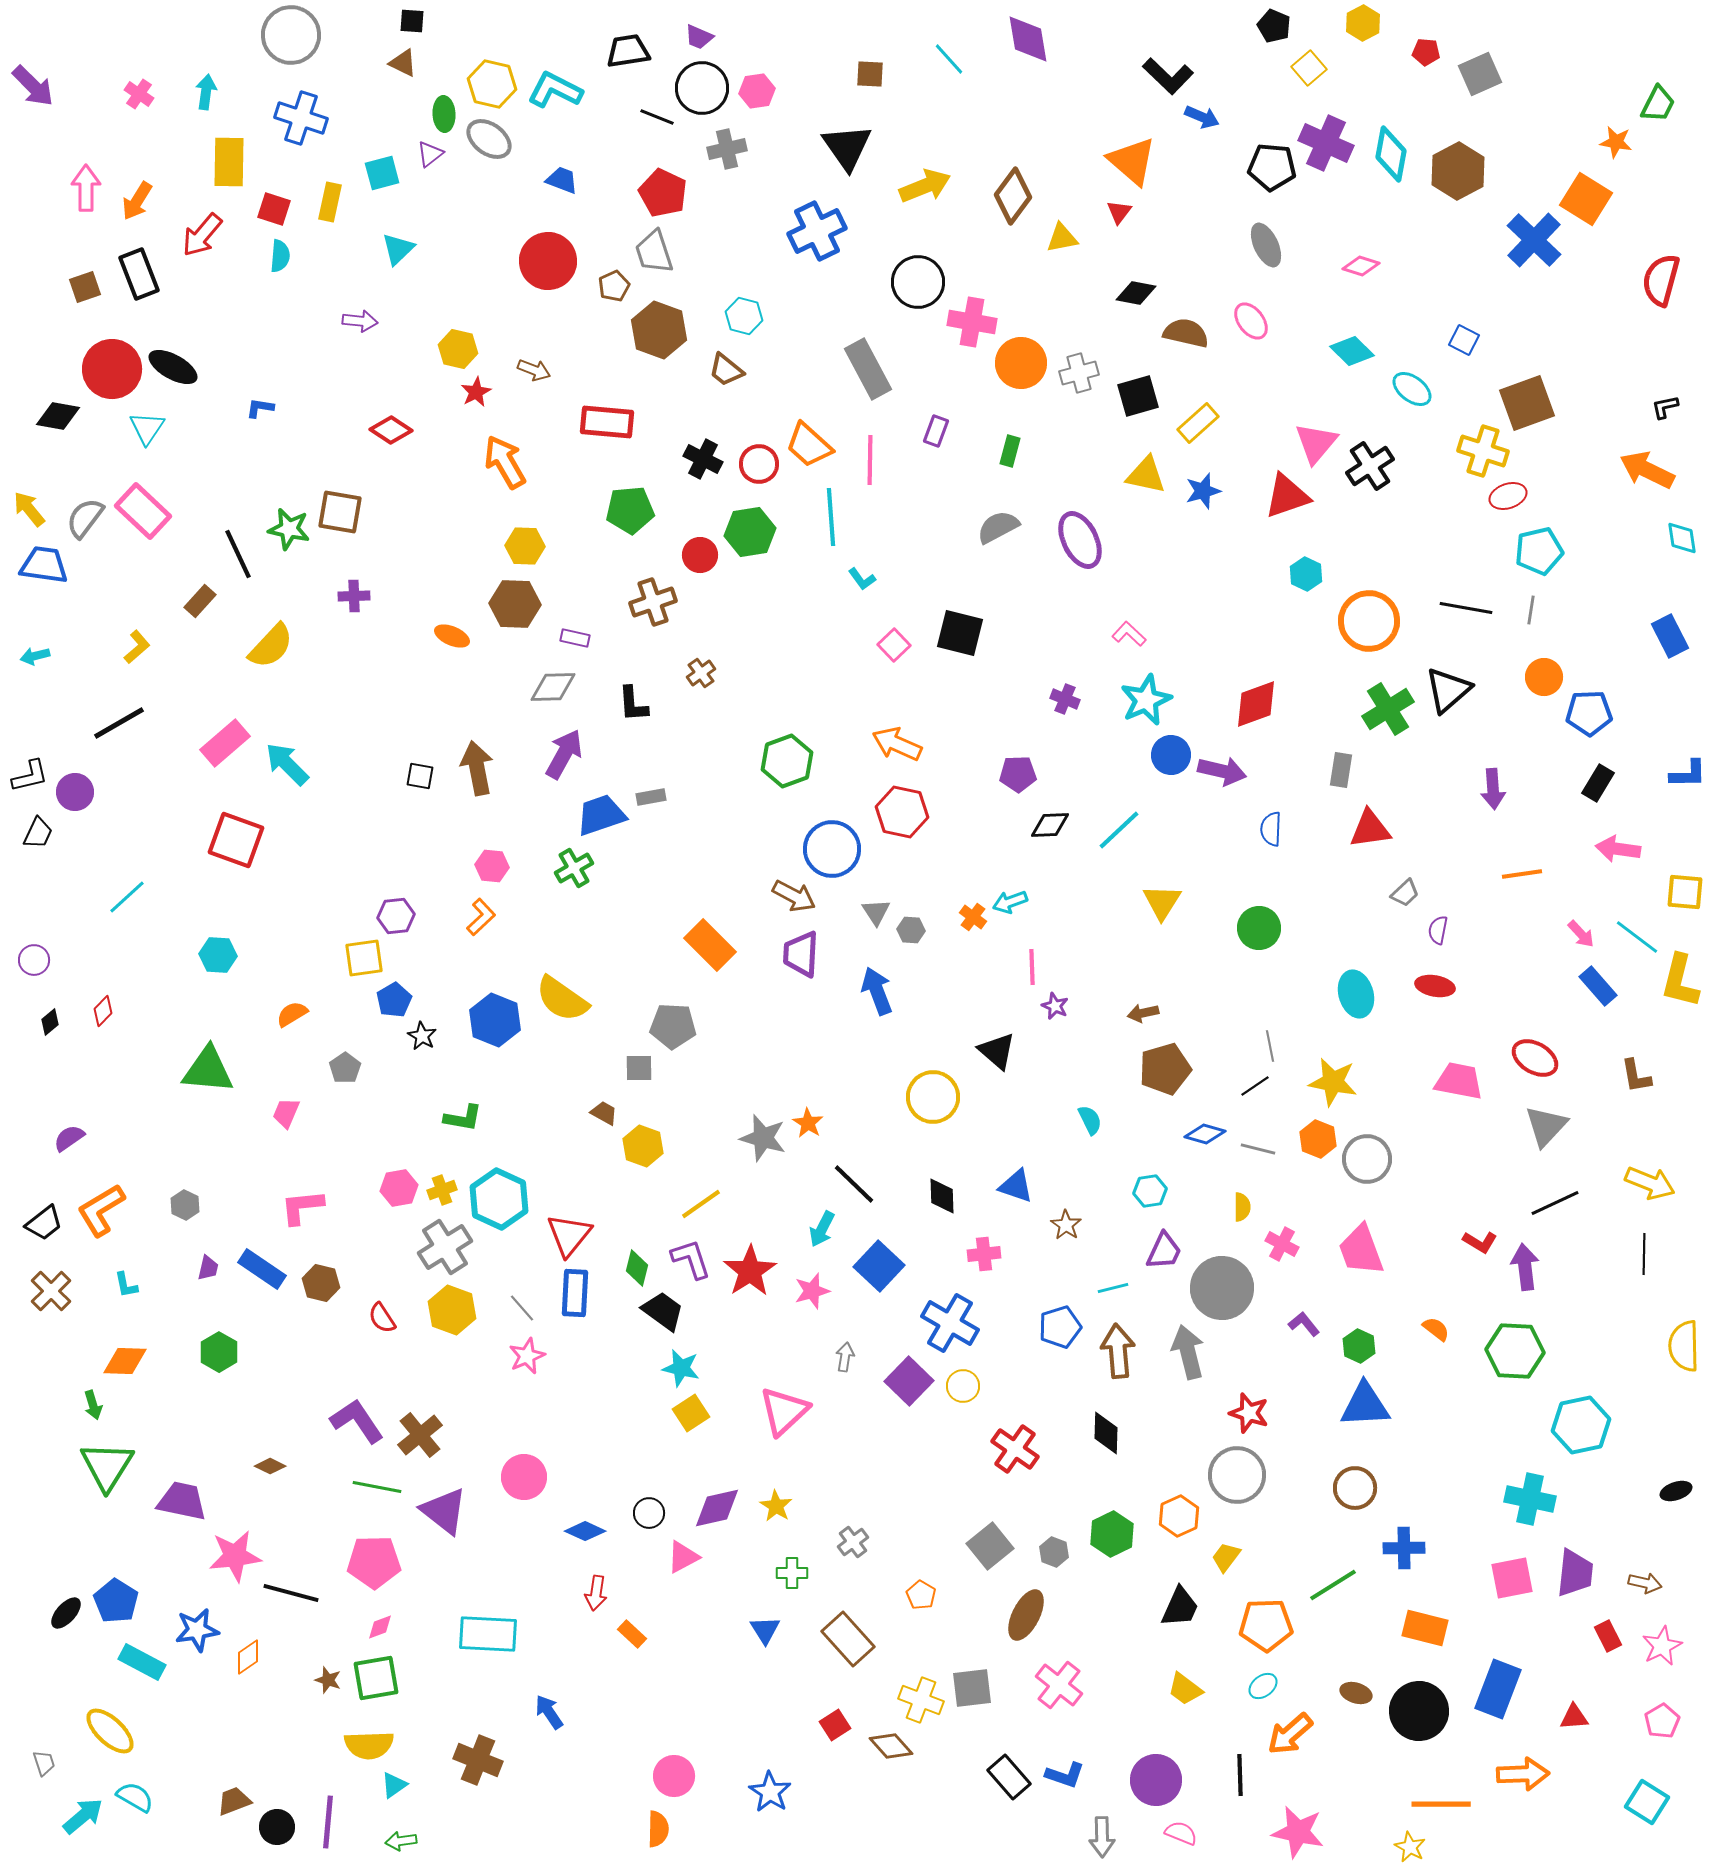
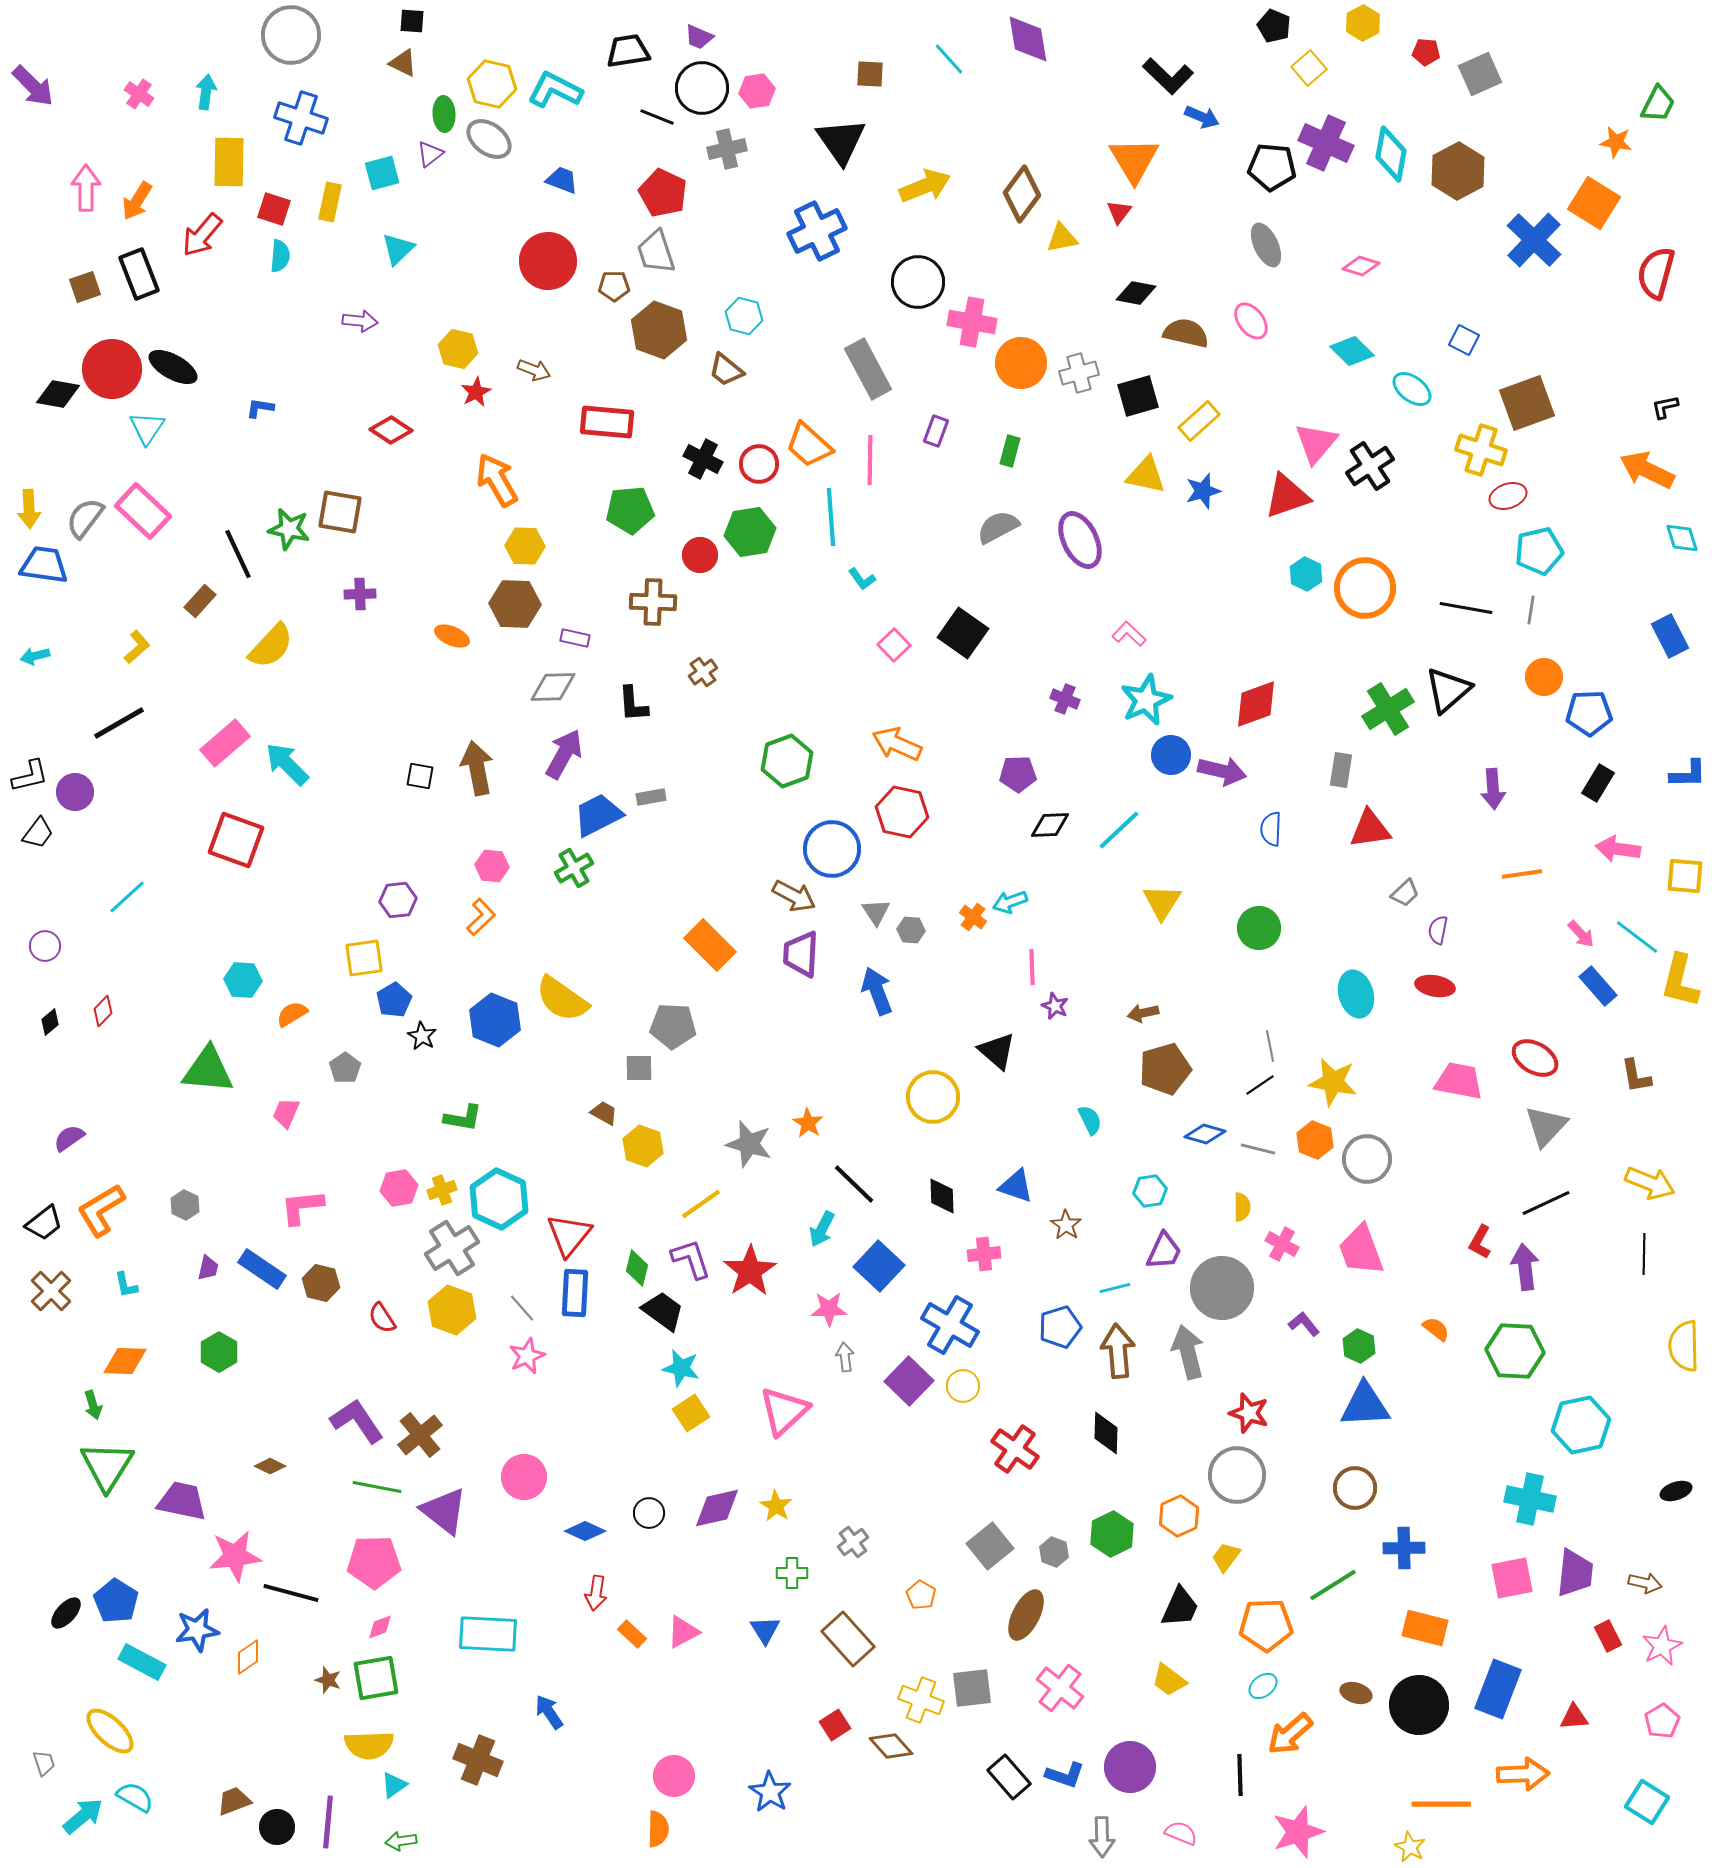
black triangle at (847, 147): moved 6 px left, 6 px up
orange triangle at (1132, 161): moved 2 px right, 1 px up; rotated 18 degrees clockwise
brown diamond at (1013, 196): moved 9 px right, 2 px up
orange square at (1586, 199): moved 8 px right, 4 px down
gray trapezoid at (654, 252): moved 2 px right
red semicircle at (1661, 280): moved 5 px left, 7 px up
brown pentagon at (614, 286): rotated 24 degrees clockwise
black diamond at (58, 416): moved 22 px up
yellow rectangle at (1198, 423): moved 1 px right, 2 px up
yellow cross at (1483, 451): moved 2 px left, 1 px up
orange arrow at (505, 462): moved 8 px left, 18 px down
yellow arrow at (29, 509): rotated 144 degrees counterclockwise
cyan diamond at (1682, 538): rotated 9 degrees counterclockwise
purple cross at (354, 596): moved 6 px right, 2 px up
brown cross at (653, 602): rotated 21 degrees clockwise
orange circle at (1369, 621): moved 4 px left, 33 px up
black square at (960, 633): moved 3 px right; rotated 21 degrees clockwise
brown cross at (701, 673): moved 2 px right, 1 px up
blue trapezoid at (601, 815): moved 3 px left; rotated 8 degrees counterclockwise
black trapezoid at (38, 833): rotated 12 degrees clockwise
yellow square at (1685, 892): moved 16 px up
purple hexagon at (396, 916): moved 2 px right, 16 px up
cyan hexagon at (218, 955): moved 25 px right, 25 px down
purple circle at (34, 960): moved 11 px right, 14 px up
black line at (1255, 1086): moved 5 px right, 1 px up
gray star at (763, 1138): moved 14 px left, 6 px down
orange hexagon at (1318, 1139): moved 3 px left, 1 px down
black line at (1555, 1203): moved 9 px left
red L-shape at (1480, 1242): rotated 88 degrees clockwise
gray cross at (445, 1247): moved 7 px right, 1 px down
cyan line at (1113, 1288): moved 2 px right
pink star at (812, 1291): moved 17 px right, 18 px down; rotated 15 degrees clockwise
blue cross at (950, 1323): moved 2 px down
gray arrow at (845, 1357): rotated 16 degrees counterclockwise
pink triangle at (683, 1557): moved 75 px down
pink cross at (1059, 1685): moved 1 px right, 3 px down
yellow trapezoid at (1185, 1689): moved 16 px left, 9 px up
black circle at (1419, 1711): moved 6 px up
purple circle at (1156, 1780): moved 26 px left, 13 px up
pink star at (1298, 1832): rotated 30 degrees counterclockwise
